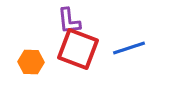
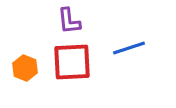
red square: moved 6 px left, 13 px down; rotated 24 degrees counterclockwise
orange hexagon: moved 6 px left, 6 px down; rotated 20 degrees clockwise
